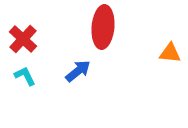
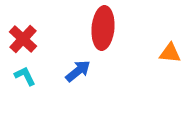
red ellipse: moved 1 px down
